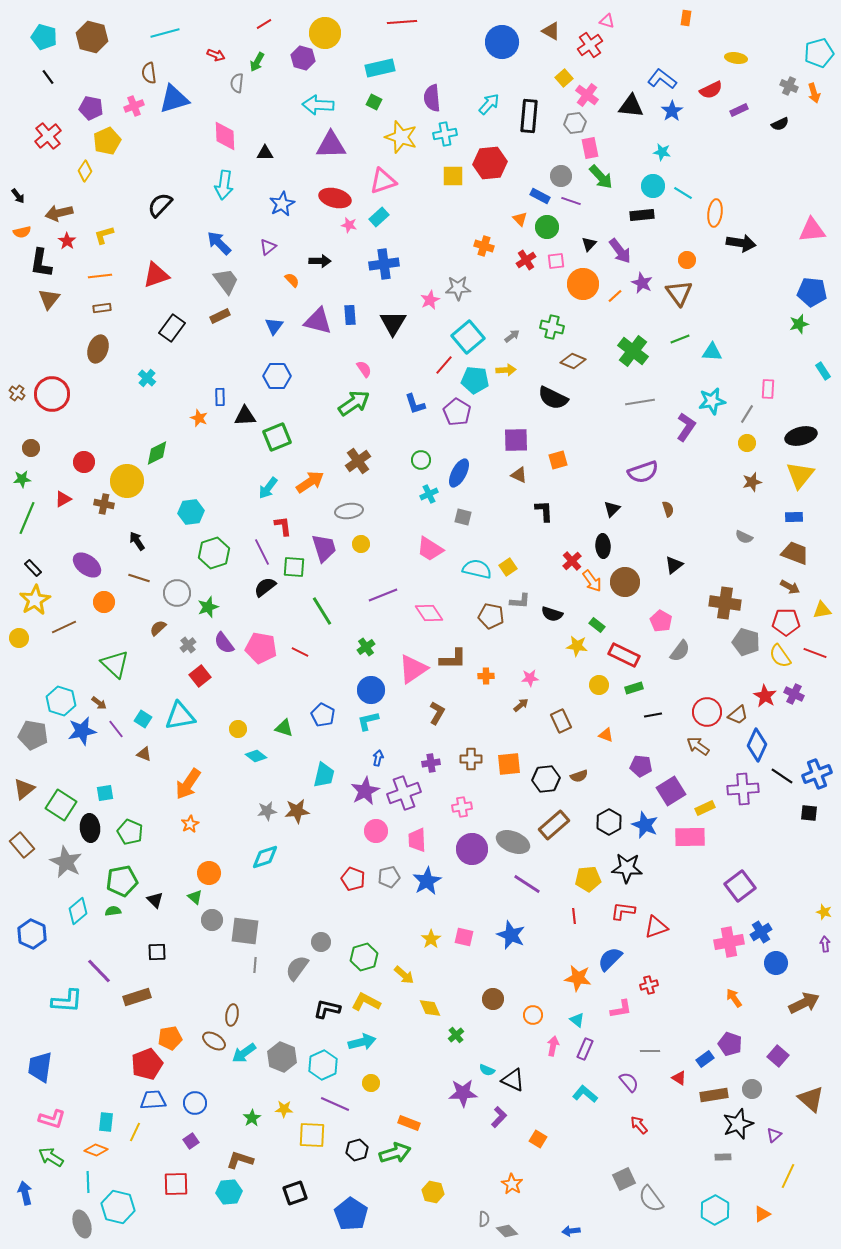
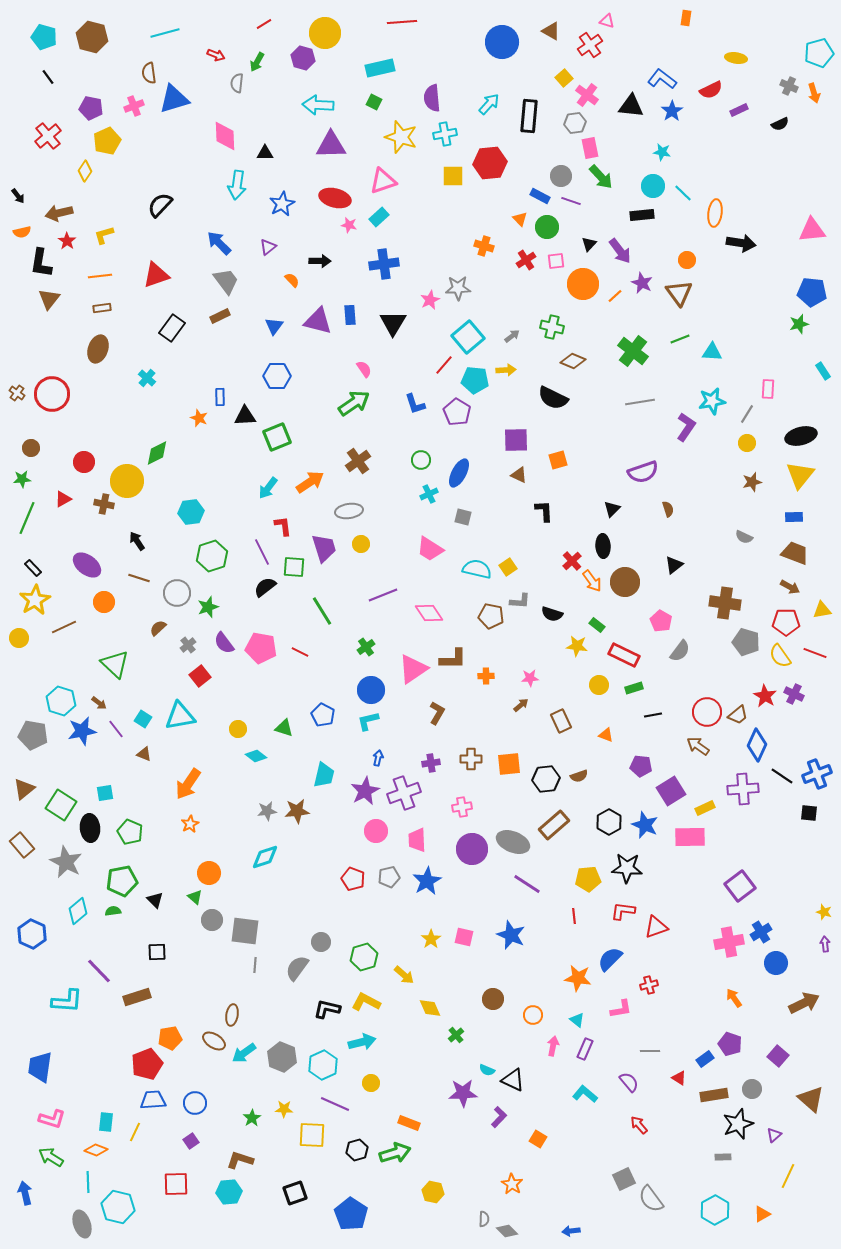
cyan arrow at (224, 185): moved 13 px right
cyan line at (683, 193): rotated 12 degrees clockwise
green hexagon at (214, 553): moved 2 px left, 3 px down
